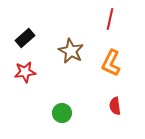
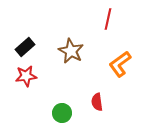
red line: moved 2 px left
black rectangle: moved 9 px down
orange L-shape: moved 9 px right, 1 px down; rotated 28 degrees clockwise
red star: moved 1 px right, 4 px down
red semicircle: moved 18 px left, 4 px up
